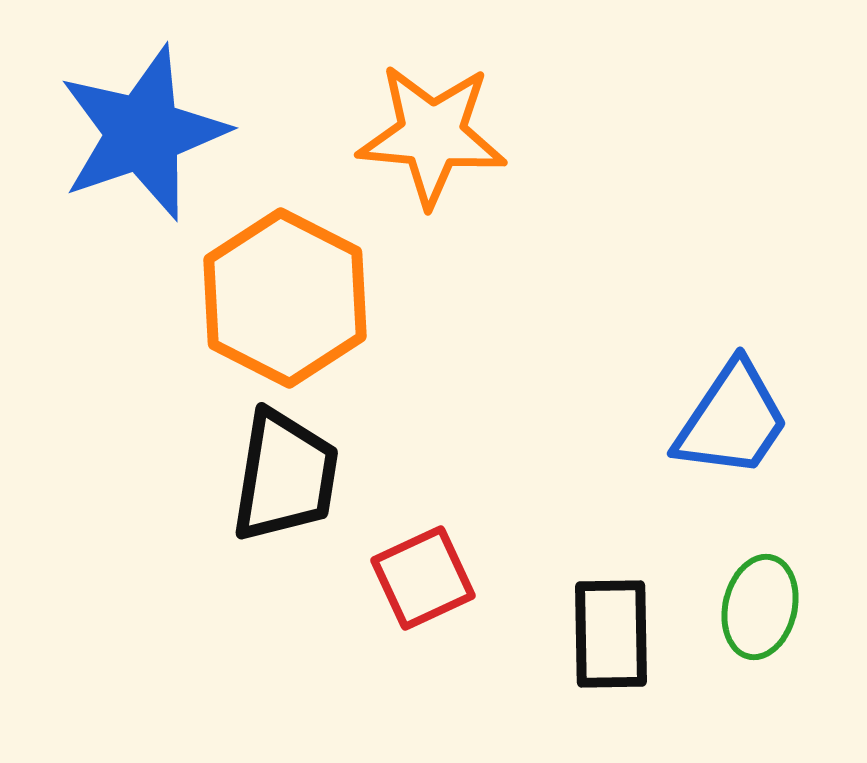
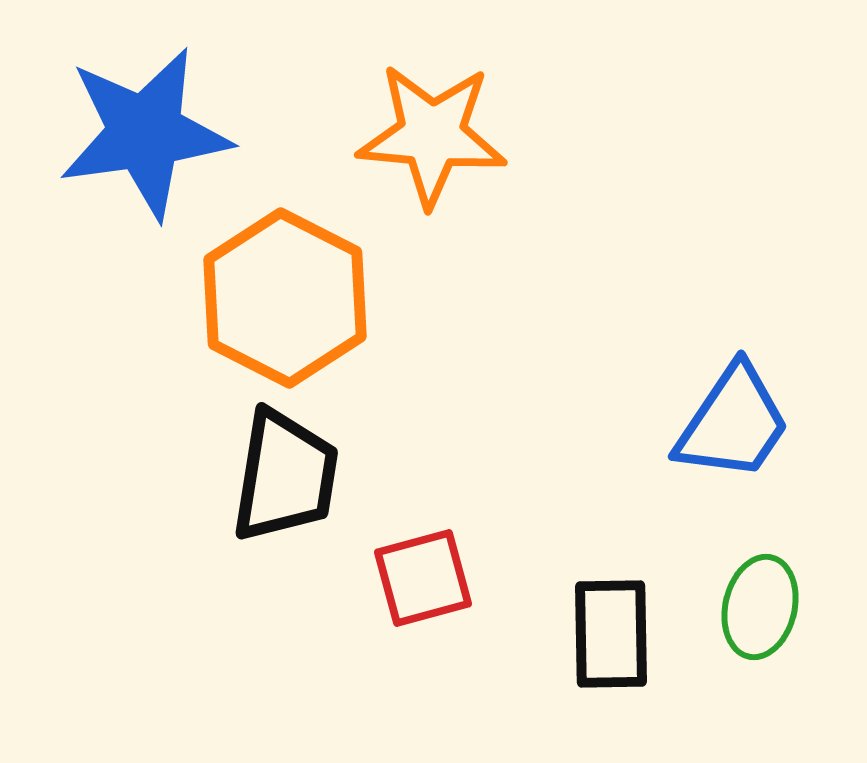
blue star: moved 2 px right; rotated 11 degrees clockwise
blue trapezoid: moved 1 px right, 3 px down
red square: rotated 10 degrees clockwise
